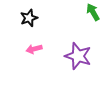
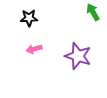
black star: rotated 18 degrees clockwise
